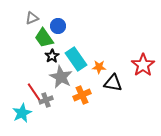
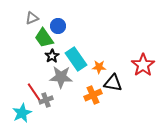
gray star: rotated 25 degrees counterclockwise
orange cross: moved 11 px right
